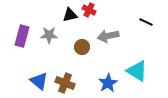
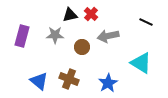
red cross: moved 2 px right, 4 px down; rotated 16 degrees clockwise
gray star: moved 6 px right
cyan triangle: moved 4 px right, 8 px up
brown cross: moved 4 px right, 4 px up
